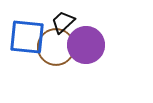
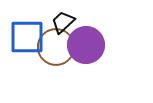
blue square: rotated 6 degrees counterclockwise
